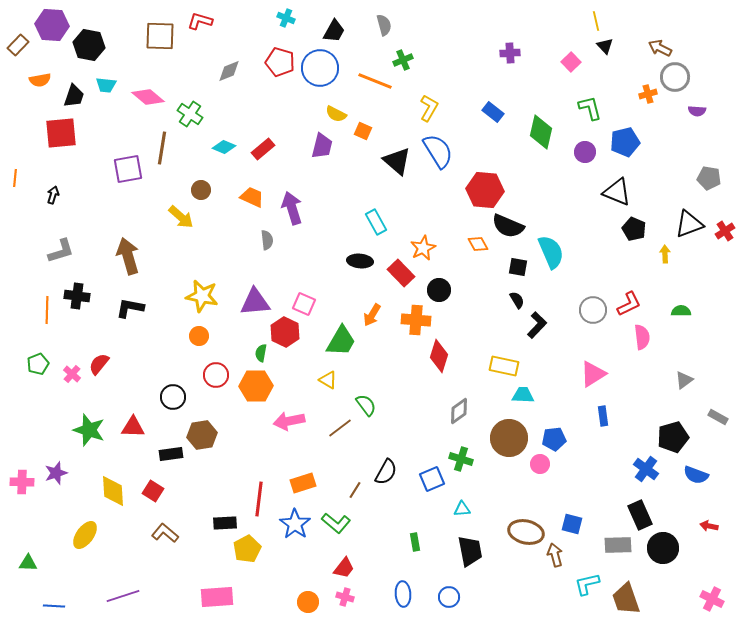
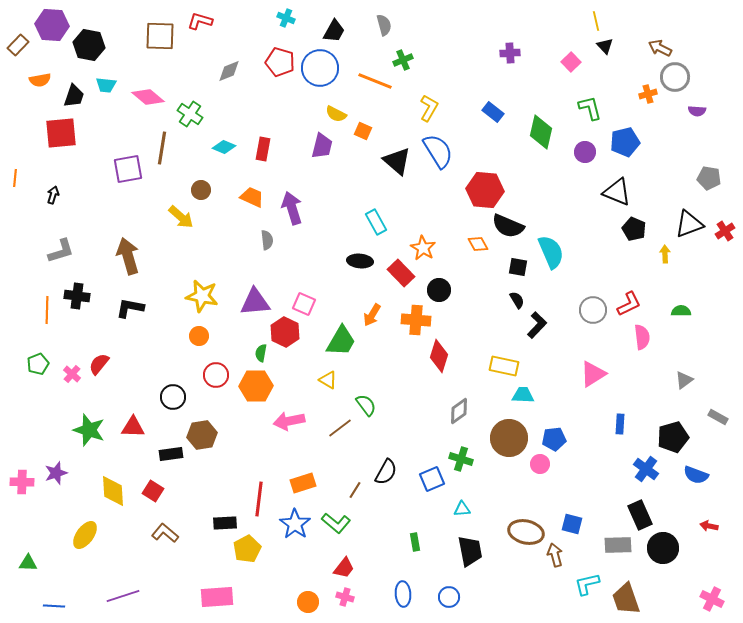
red rectangle at (263, 149): rotated 40 degrees counterclockwise
orange star at (423, 248): rotated 15 degrees counterclockwise
blue rectangle at (603, 416): moved 17 px right, 8 px down; rotated 12 degrees clockwise
